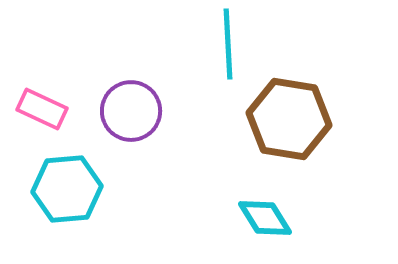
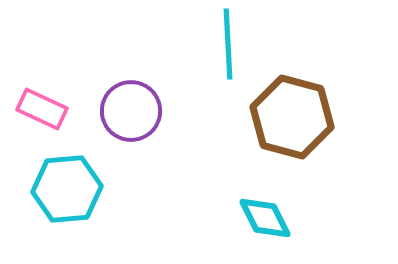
brown hexagon: moved 3 px right, 2 px up; rotated 6 degrees clockwise
cyan diamond: rotated 6 degrees clockwise
